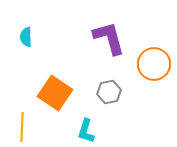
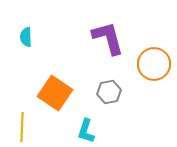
purple L-shape: moved 1 px left
